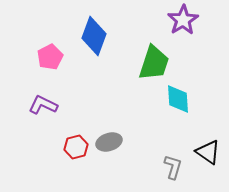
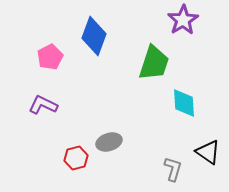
cyan diamond: moved 6 px right, 4 px down
red hexagon: moved 11 px down
gray L-shape: moved 2 px down
